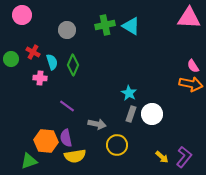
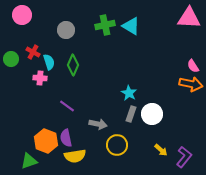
gray circle: moved 1 px left
cyan semicircle: moved 3 px left
gray arrow: moved 1 px right
orange hexagon: rotated 15 degrees clockwise
yellow arrow: moved 1 px left, 7 px up
